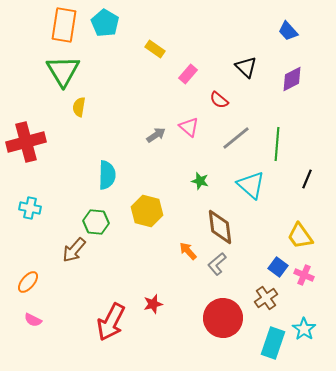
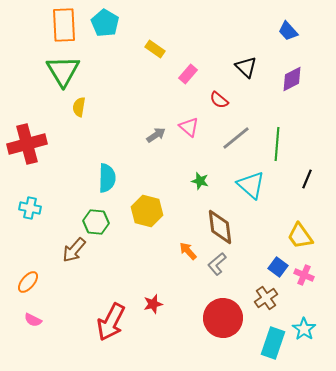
orange rectangle: rotated 12 degrees counterclockwise
red cross: moved 1 px right, 2 px down
cyan semicircle: moved 3 px down
